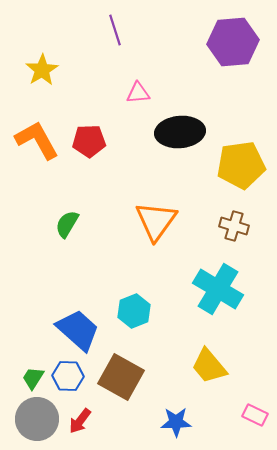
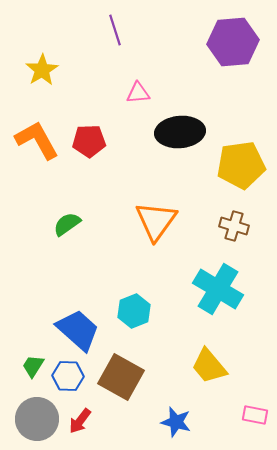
green semicircle: rotated 24 degrees clockwise
green trapezoid: moved 12 px up
pink rectangle: rotated 15 degrees counterclockwise
blue star: rotated 16 degrees clockwise
